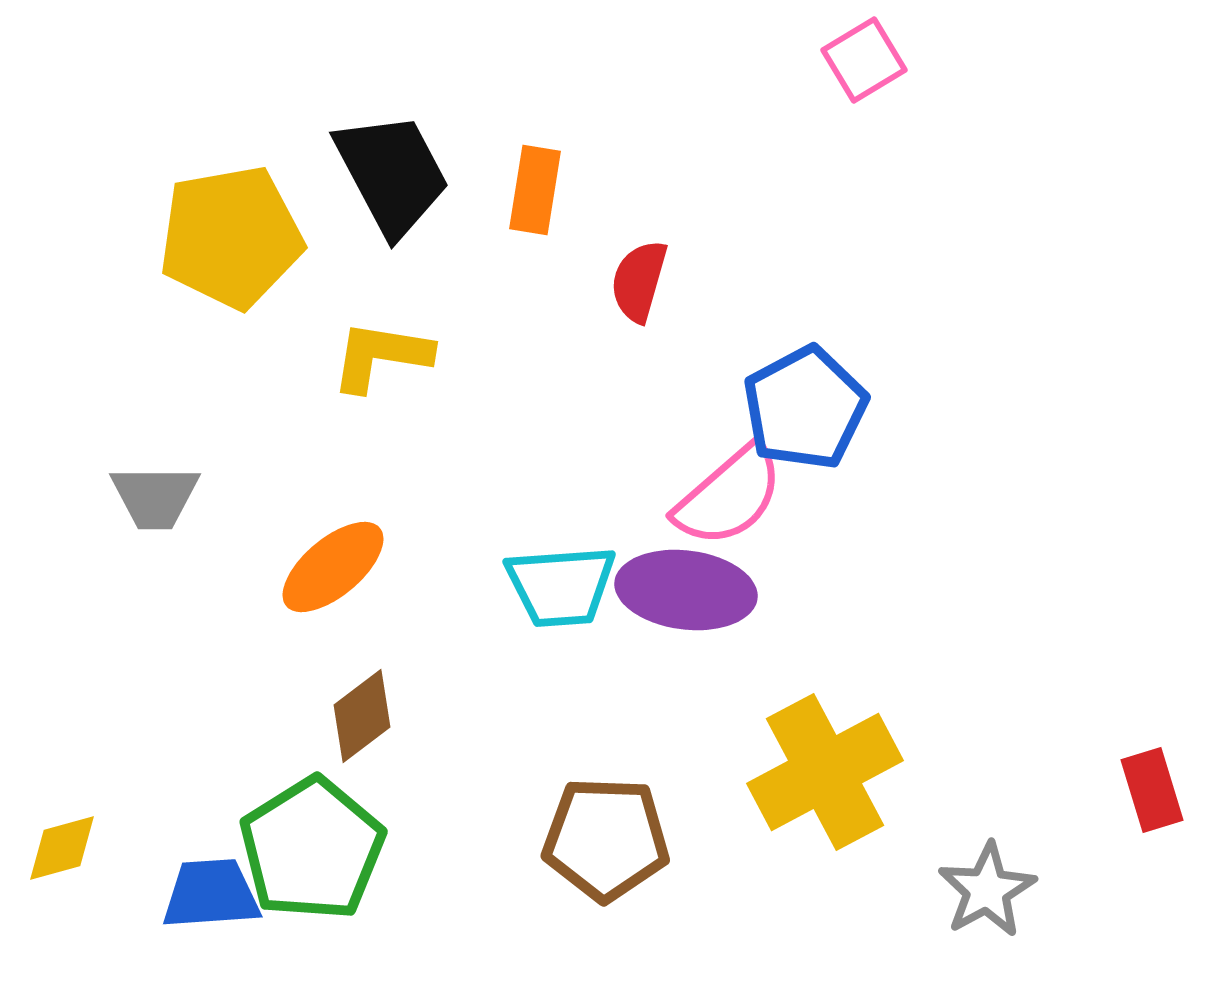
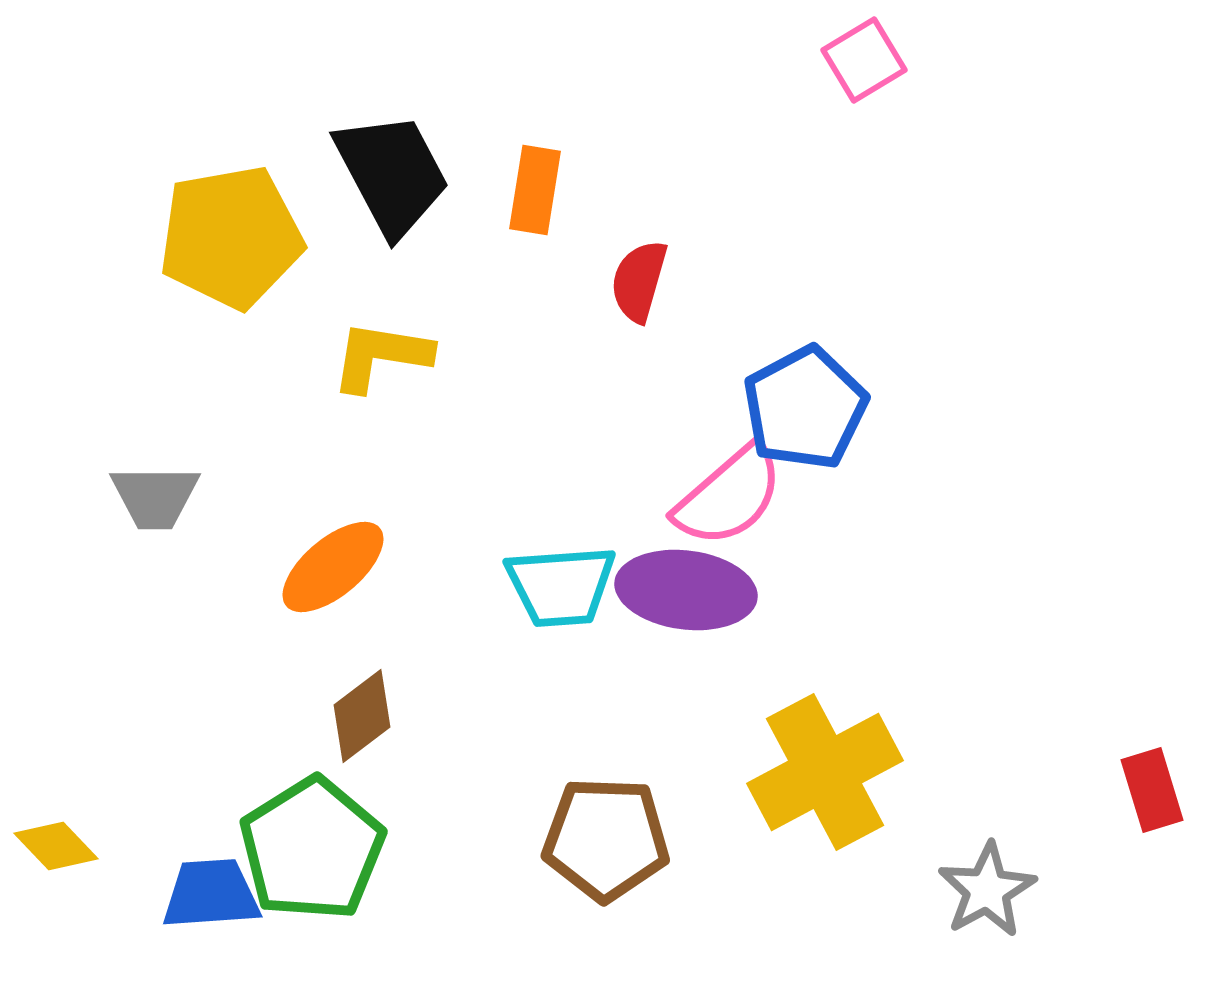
yellow diamond: moved 6 px left, 2 px up; rotated 62 degrees clockwise
